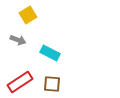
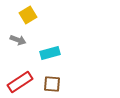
cyan rectangle: rotated 42 degrees counterclockwise
